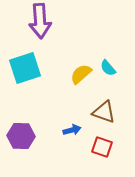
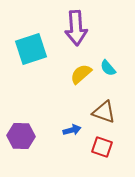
purple arrow: moved 36 px right, 7 px down
cyan square: moved 6 px right, 19 px up
